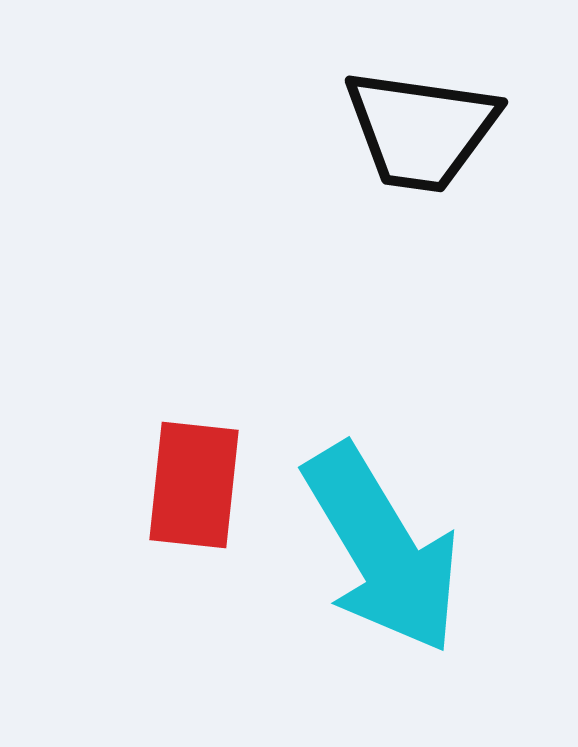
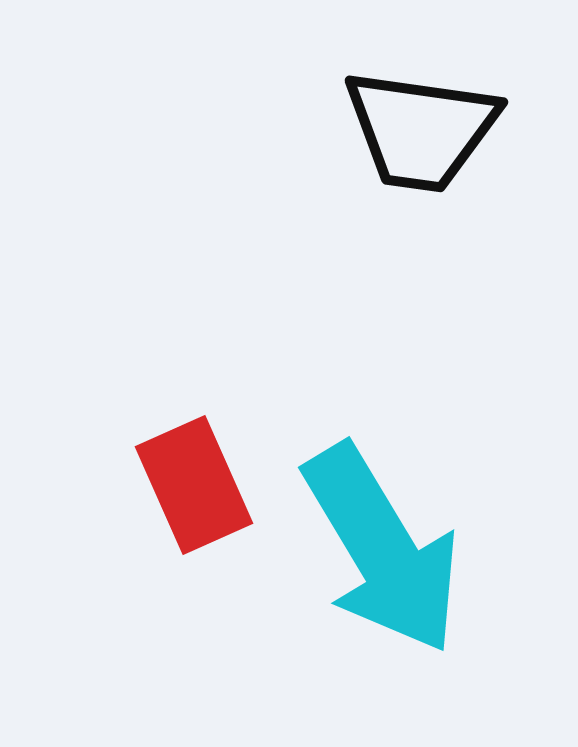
red rectangle: rotated 30 degrees counterclockwise
